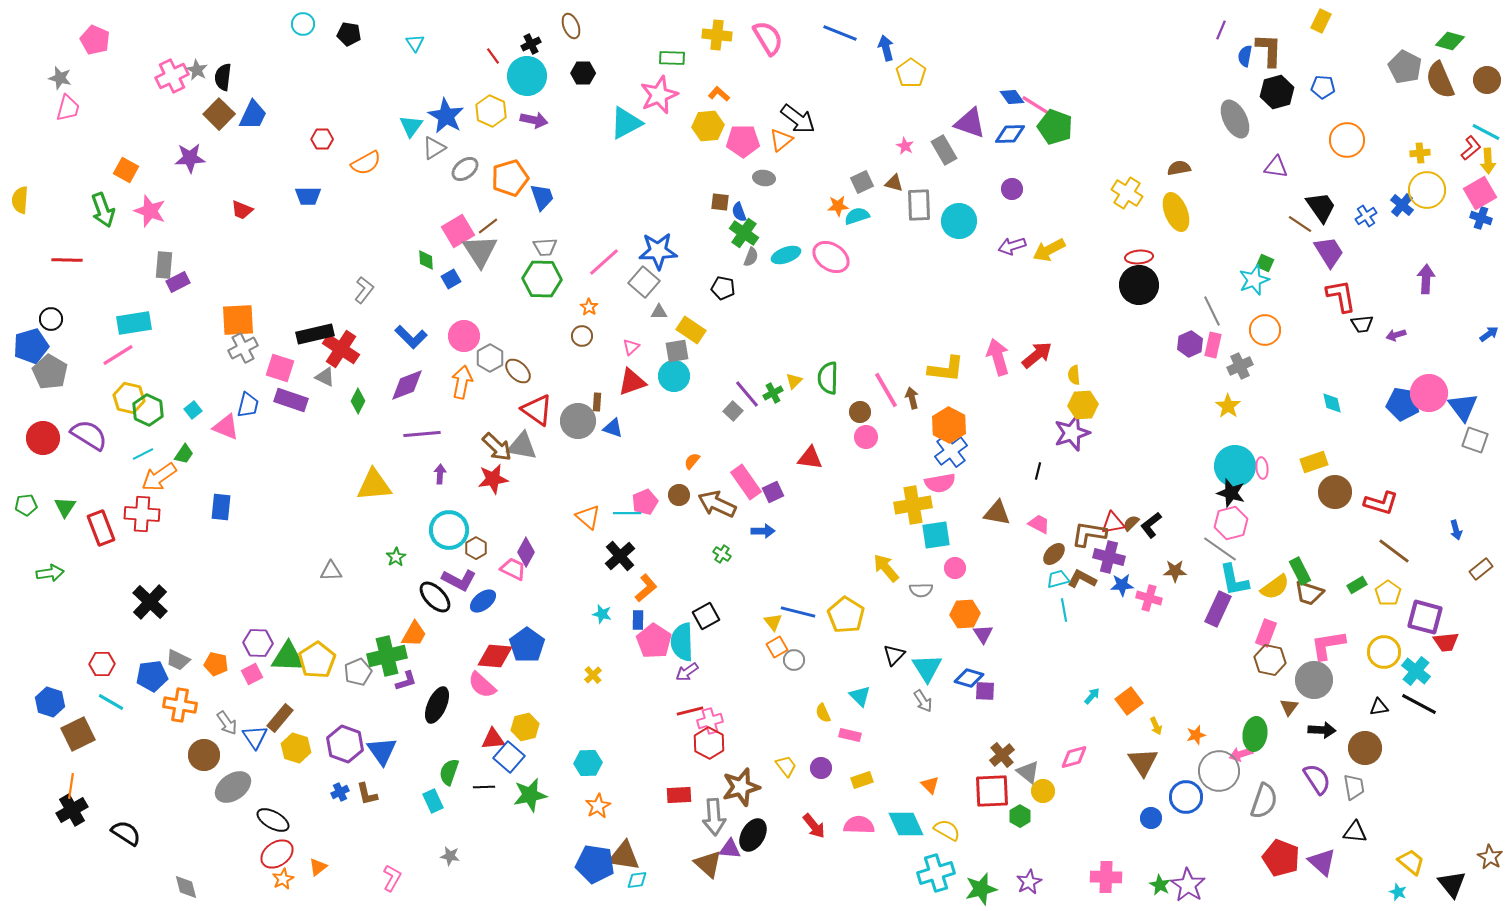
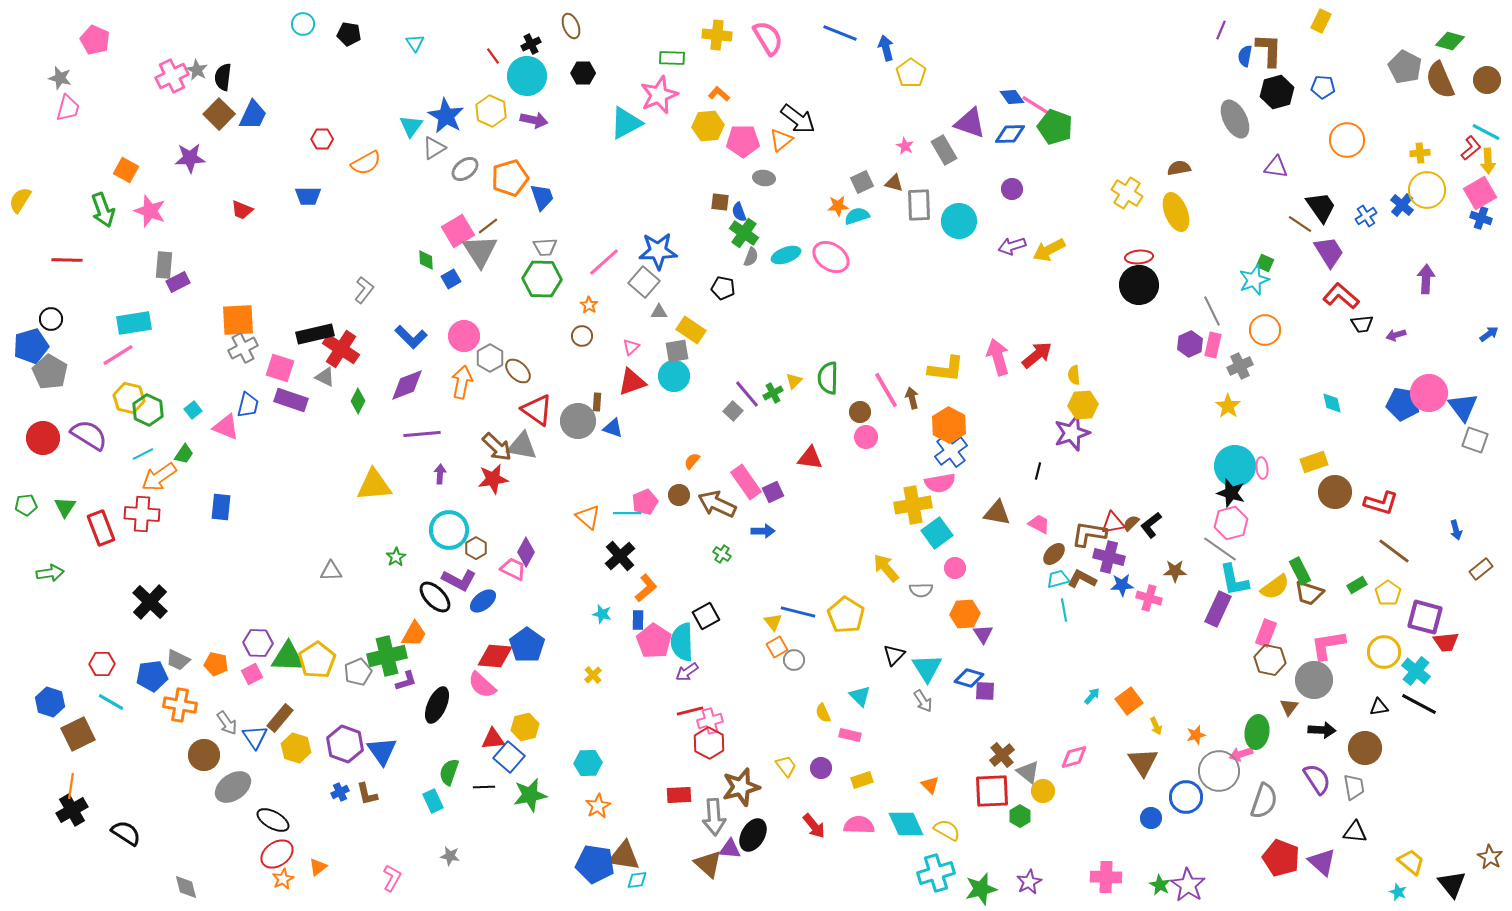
yellow semicircle at (20, 200): rotated 28 degrees clockwise
red L-shape at (1341, 296): rotated 39 degrees counterclockwise
orange star at (589, 307): moved 2 px up
cyan square at (936, 535): moved 1 px right, 2 px up; rotated 28 degrees counterclockwise
green ellipse at (1255, 734): moved 2 px right, 2 px up
